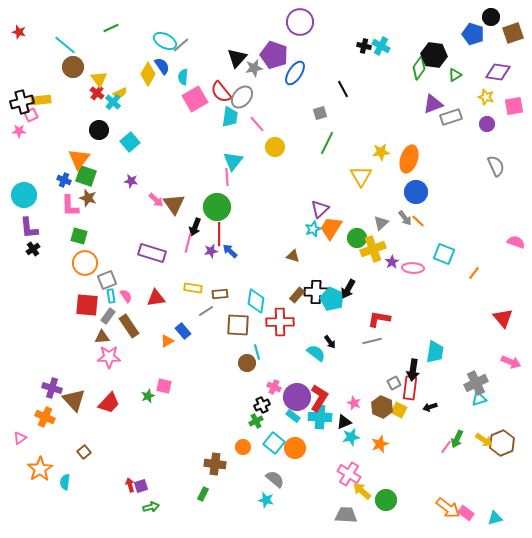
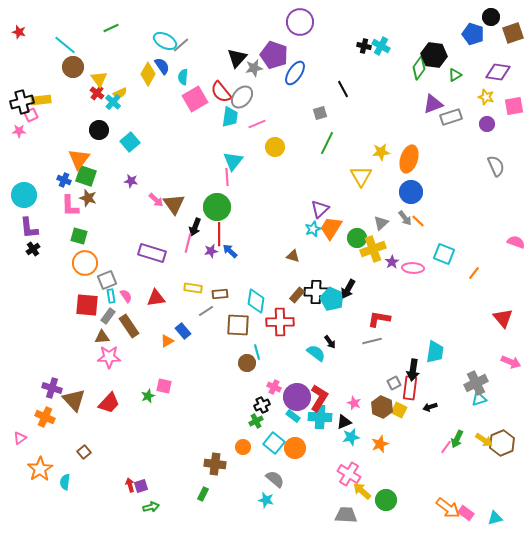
pink line at (257, 124): rotated 72 degrees counterclockwise
blue circle at (416, 192): moved 5 px left
